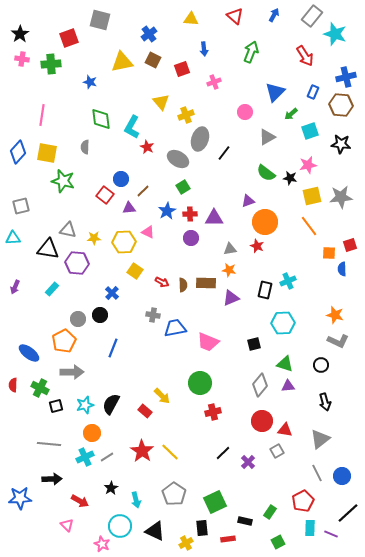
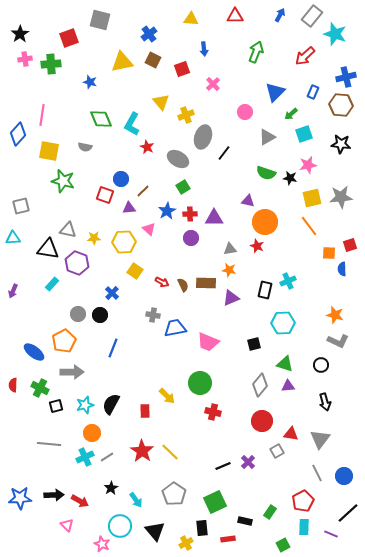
blue arrow at (274, 15): moved 6 px right
red triangle at (235, 16): rotated 42 degrees counterclockwise
green arrow at (251, 52): moved 5 px right
red arrow at (305, 56): rotated 80 degrees clockwise
pink cross at (22, 59): moved 3 px right; rotated 16 degrees counterclockwise
pink cross at (214, 82): moved 1 px left, 2 px down; rotated 24 degrees counterclockwise
green diamond at (101, 119): rotated 15 degrees counterclockwise
cyan L-shape at (132, 127): moved 3 px up
cyan square at (310, 131): moved 6 px left, 3 px down
gray ellipse at (200, 139): moved 3 px right, 2 px up
gray semicircle at (85, 147): rotated 80 degrees counterclockwise
blue diamond at (18, 152): moved 18 px up
yellow square at (47, 153): moved 2 px right, 2 px up
green semicircle at (266, 173): rotated 18 degrees counterclockwise
red square at (105, 195): rotated 18 degrees counterclockwise
yellow square at (312, 196): moved 2 px down
purple triangle at (248, 201): rotated 32 degrees clockwise
pink triangle at (148, 232): moved 1 px right, 3 px up; rotated 16 degrees clockwise
purple hexagon at (77, 263): rotated 15 degrees clockwise
brown semicircle at (183, 285): rotated 24 degrees counterclockwise
purple arrow at (15, 287): moved 2 px left, 4 px down
cyan rectangle at (52, 289): moved 5 px up
gray circle at (78, 319): moved 5 px up
blue ellipse at (29, 353): moved 5 px right, 1 px up
yellow arrow at (162, 396): moved 5 px right
red rectangle at (145, 411): rotated 48 degrees clockwise
red cross at (213, 412): rotated 28 degrees clockwise
red triangle at (285, 430): moved 6 px right, 4 px down
gray triangle at (320, 439): rotated 15 degrees counterclockwise
black line at (223, 453): moved 13 px down; rotated 21 degrees clockwise
blue circle at (342, 476): moved 2 px right
black arrow at (52, 479): moved 2 px right, 16 px down
cyan arrow at (136, 500): rotated 21 degrees counterclockwise
cyan rectangle at (310, 528): moved 6 px left, 1 px up
black triangle at (155, 531): rotated 25 degrees clockwise
green square at (278, 542): moved 5 px right, 3 px down
